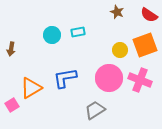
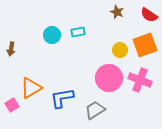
blue L-shape: moved 3 px left, 20 px down
